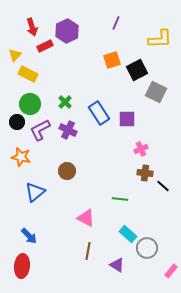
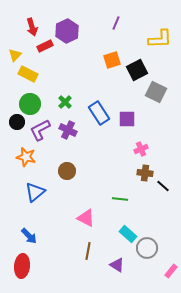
orange star: moved 5 px right
